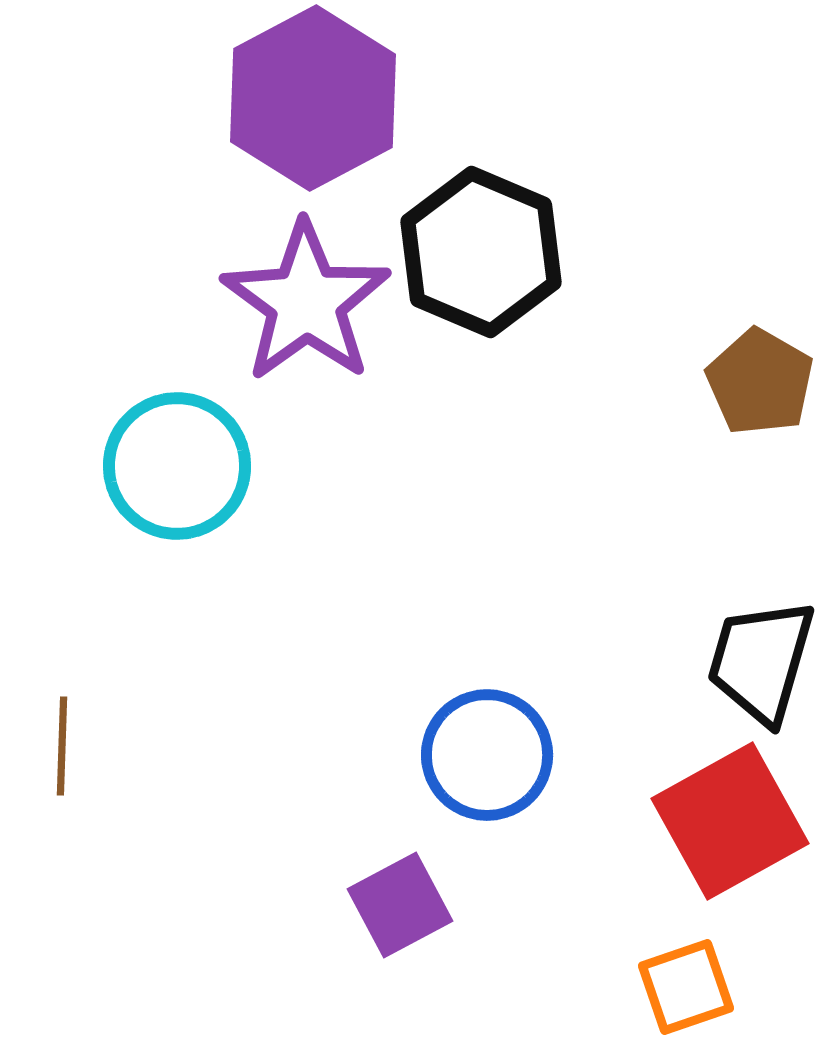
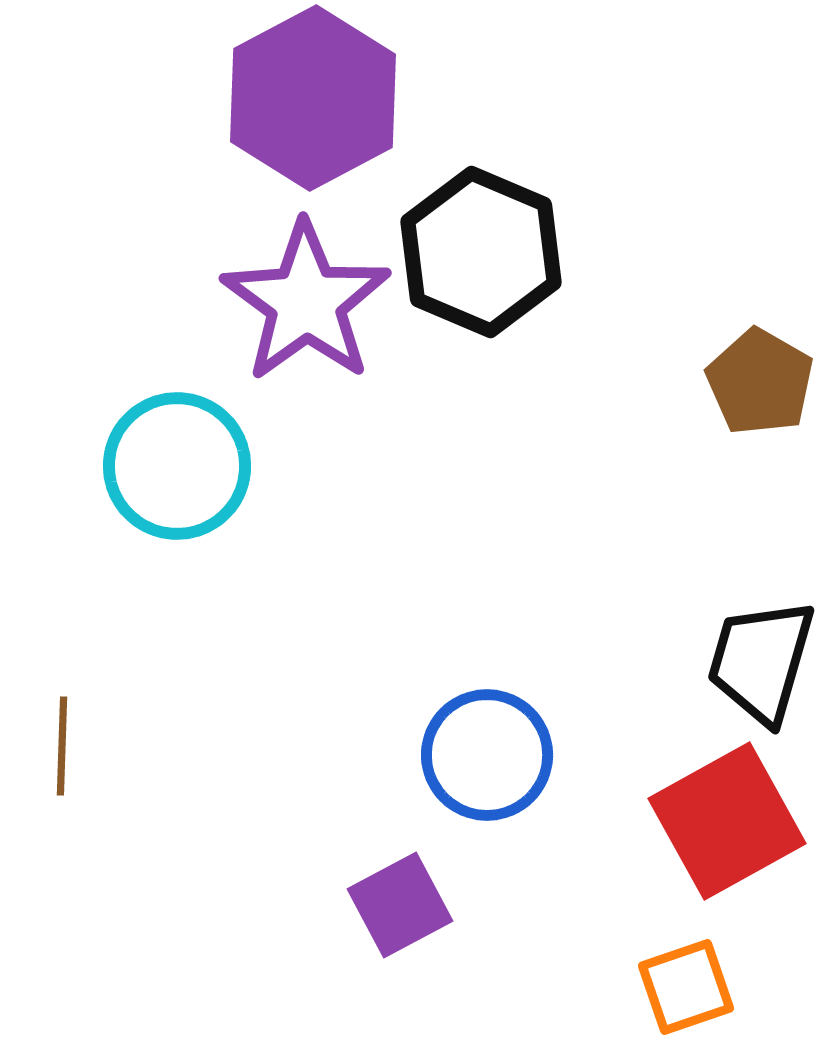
red square: moved 3 px left
